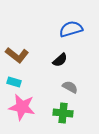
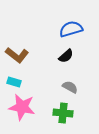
black semicircle: moved 6 px right, 4 px up
